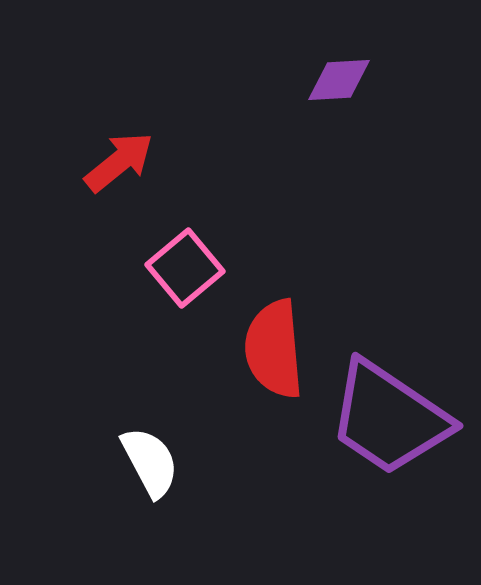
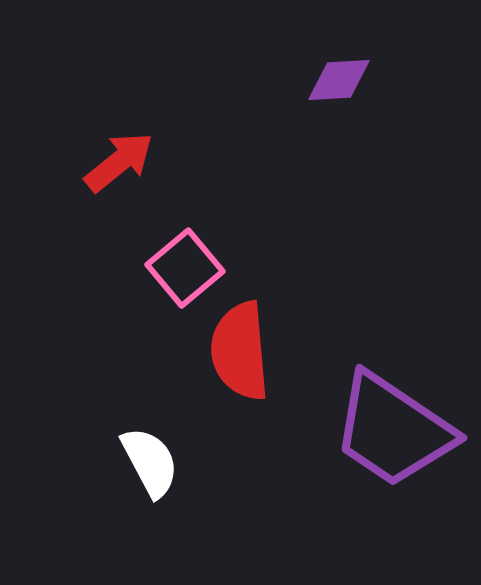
red semicircle: moved 34 px left, 2 px down
purple trapezoid: moved 4 px right, 12 px down
